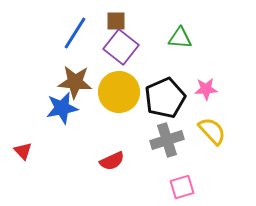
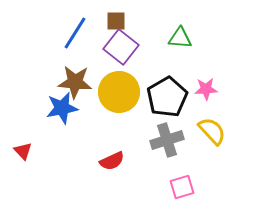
black pentagon: moved 2 px right, 1 px up; rotated 6 degrees counterclockwise
